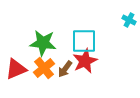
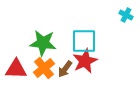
cyan cross: moved 3 px left, 5 px up
red triangle: rotated 25 degrees clockwise
